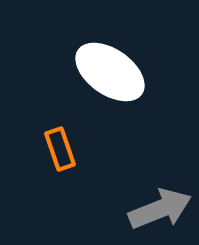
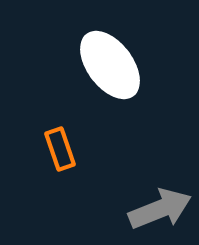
white ellipse: moved 7 px up; rotated 18 degrees clockwise
